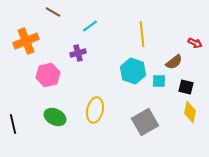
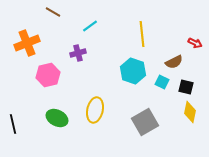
orange cross: moved 1 px right, 2 px down
brown semicircle: rotated 12 degrees clockwise
cyan square: moved 3 px right, 1 px down; rotated 24 degrees clockwise
green ellipse: moved 2 px right, 1 px down
